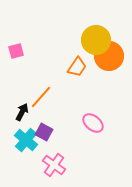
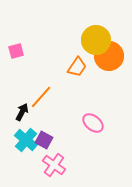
purple square: moved 8 px down
